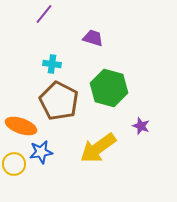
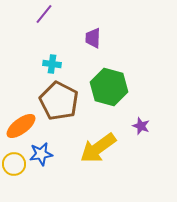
purple trapezoid: rotated 105 degrees counterclockwise
green hexagon: moved 1 px up
orange ellipse: rotated 56 degrees counterclockwise
blue star: moved 2 px down
